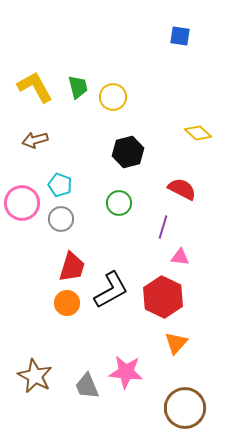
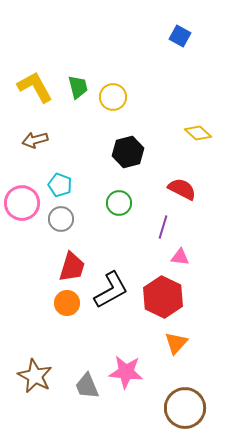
blue square: rotated 20 degrees clockwise
